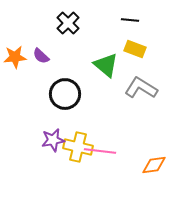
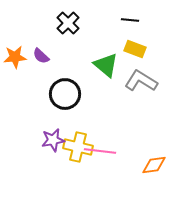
gray L-shape: moved 7 px up
